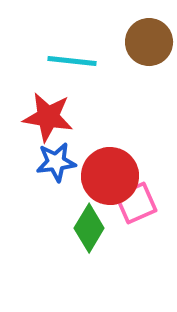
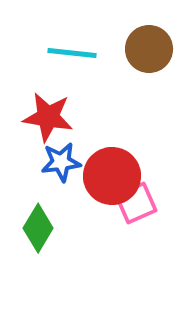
brown circle: moved 7 px down
cyan line: moved 8 px up
blue star: moved 5 px right
red circle: moved 2 px right
green diamond: moved 51 px left
